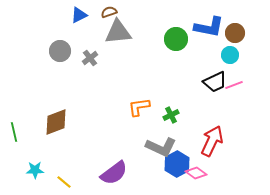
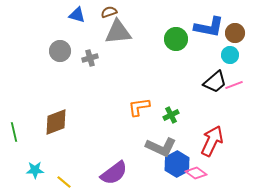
blue triangle: moved 2 px left; rotated 42 degrees clockwise
gray cross: rotated 21 degrees clockwise
black trapezoid: rotated 15 degrees counterclockwise
